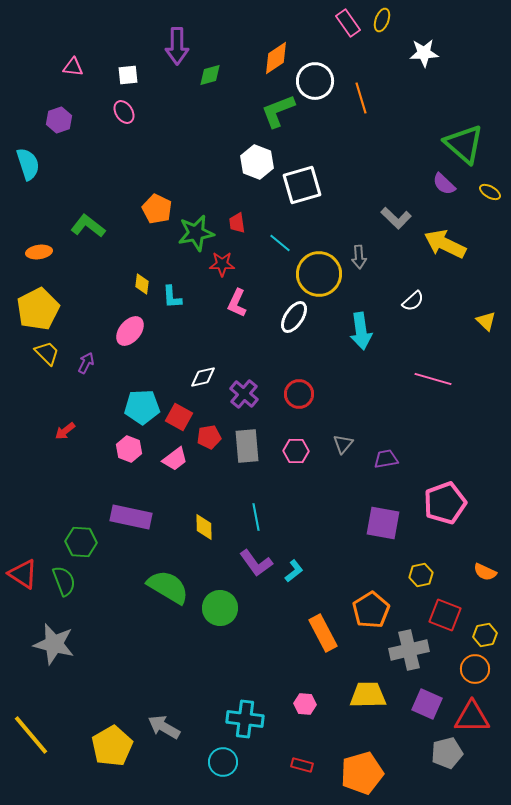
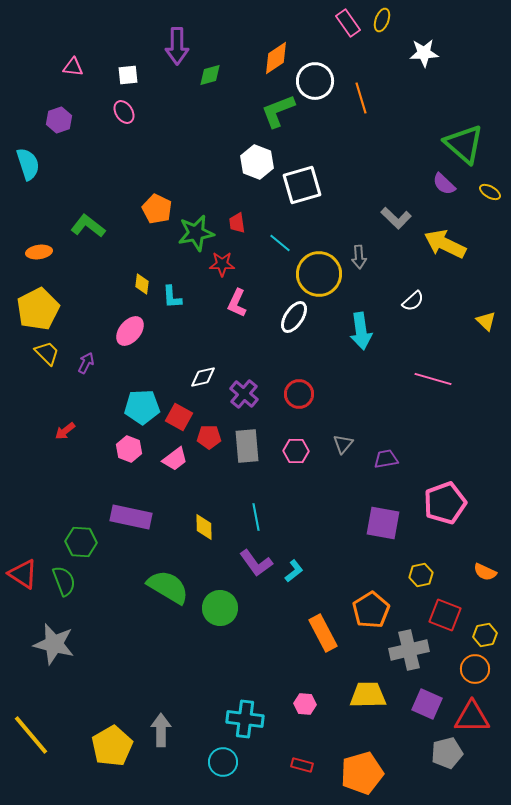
red pentagon at (209, 437): rotated 10 degrees clockwise
gray arrow at (164, 727): moved 3 px left, 3 px down; rotated 60 degrees clockwise
